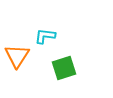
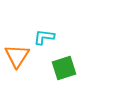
cyan L-shape: moved 1 px left, 1 px down
